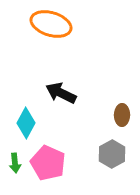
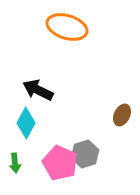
orange ellipse: moved 16 px right, 3 px down
black arrow: moved 23 px left, 3 px up
brown ellipse: rotated 25 degrees clockwise
gray hexagon: moved 27 px left; rotated 12 degrees clockwise
pink pentagon: moved 12 px right
